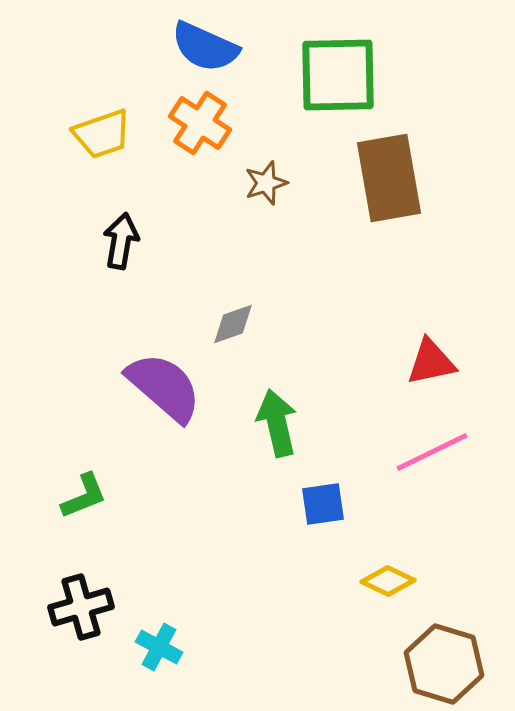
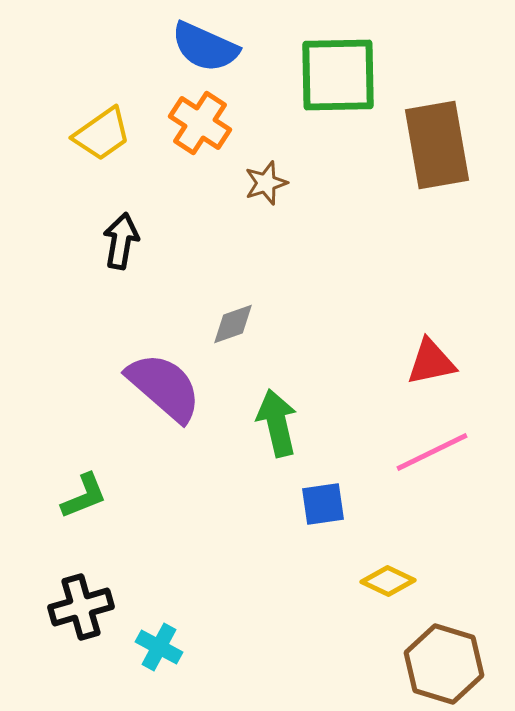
yellow trapezoid: rotated 16 degrees counterclockwise
brown rectangle: moved 48 px right, 33 px up
